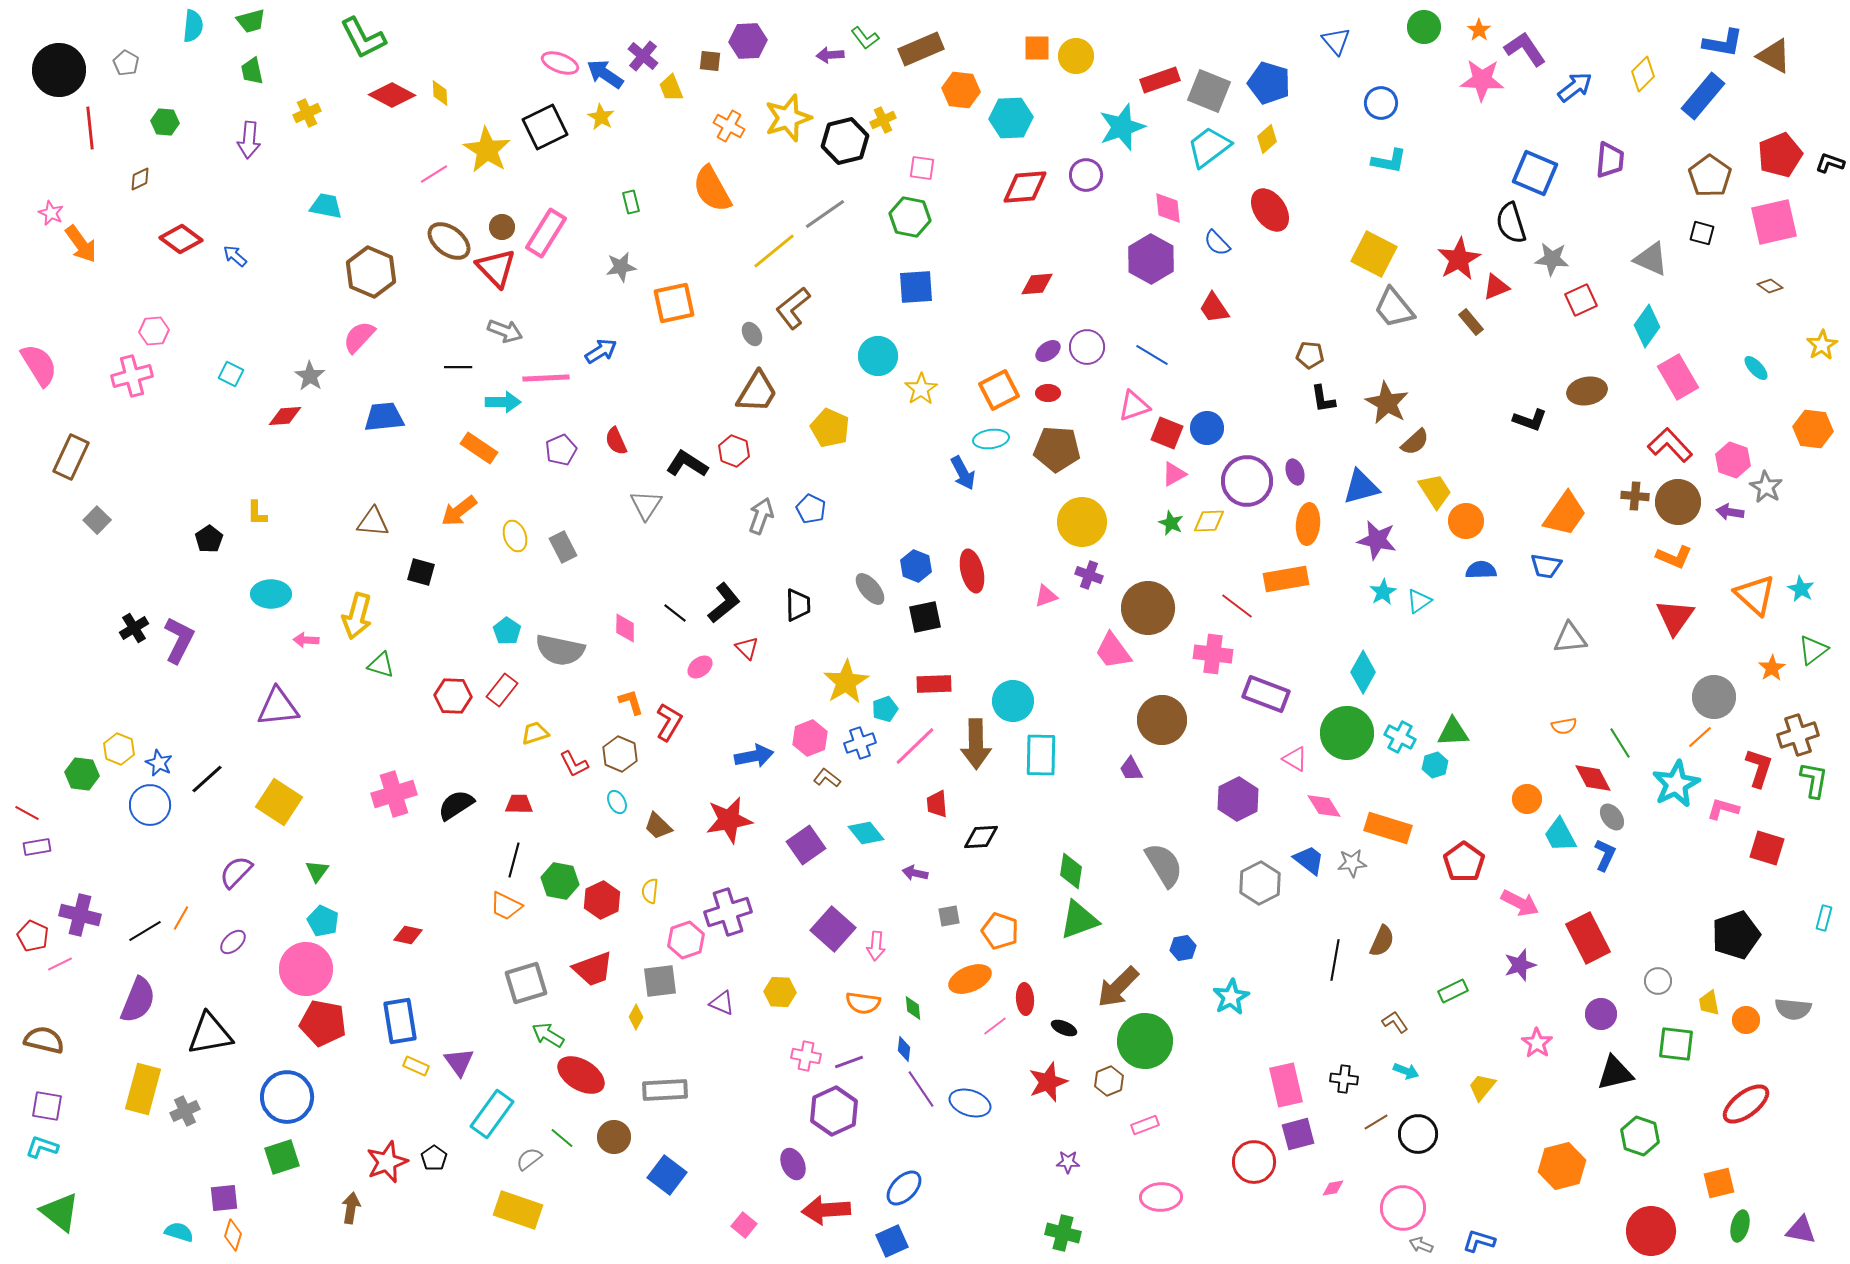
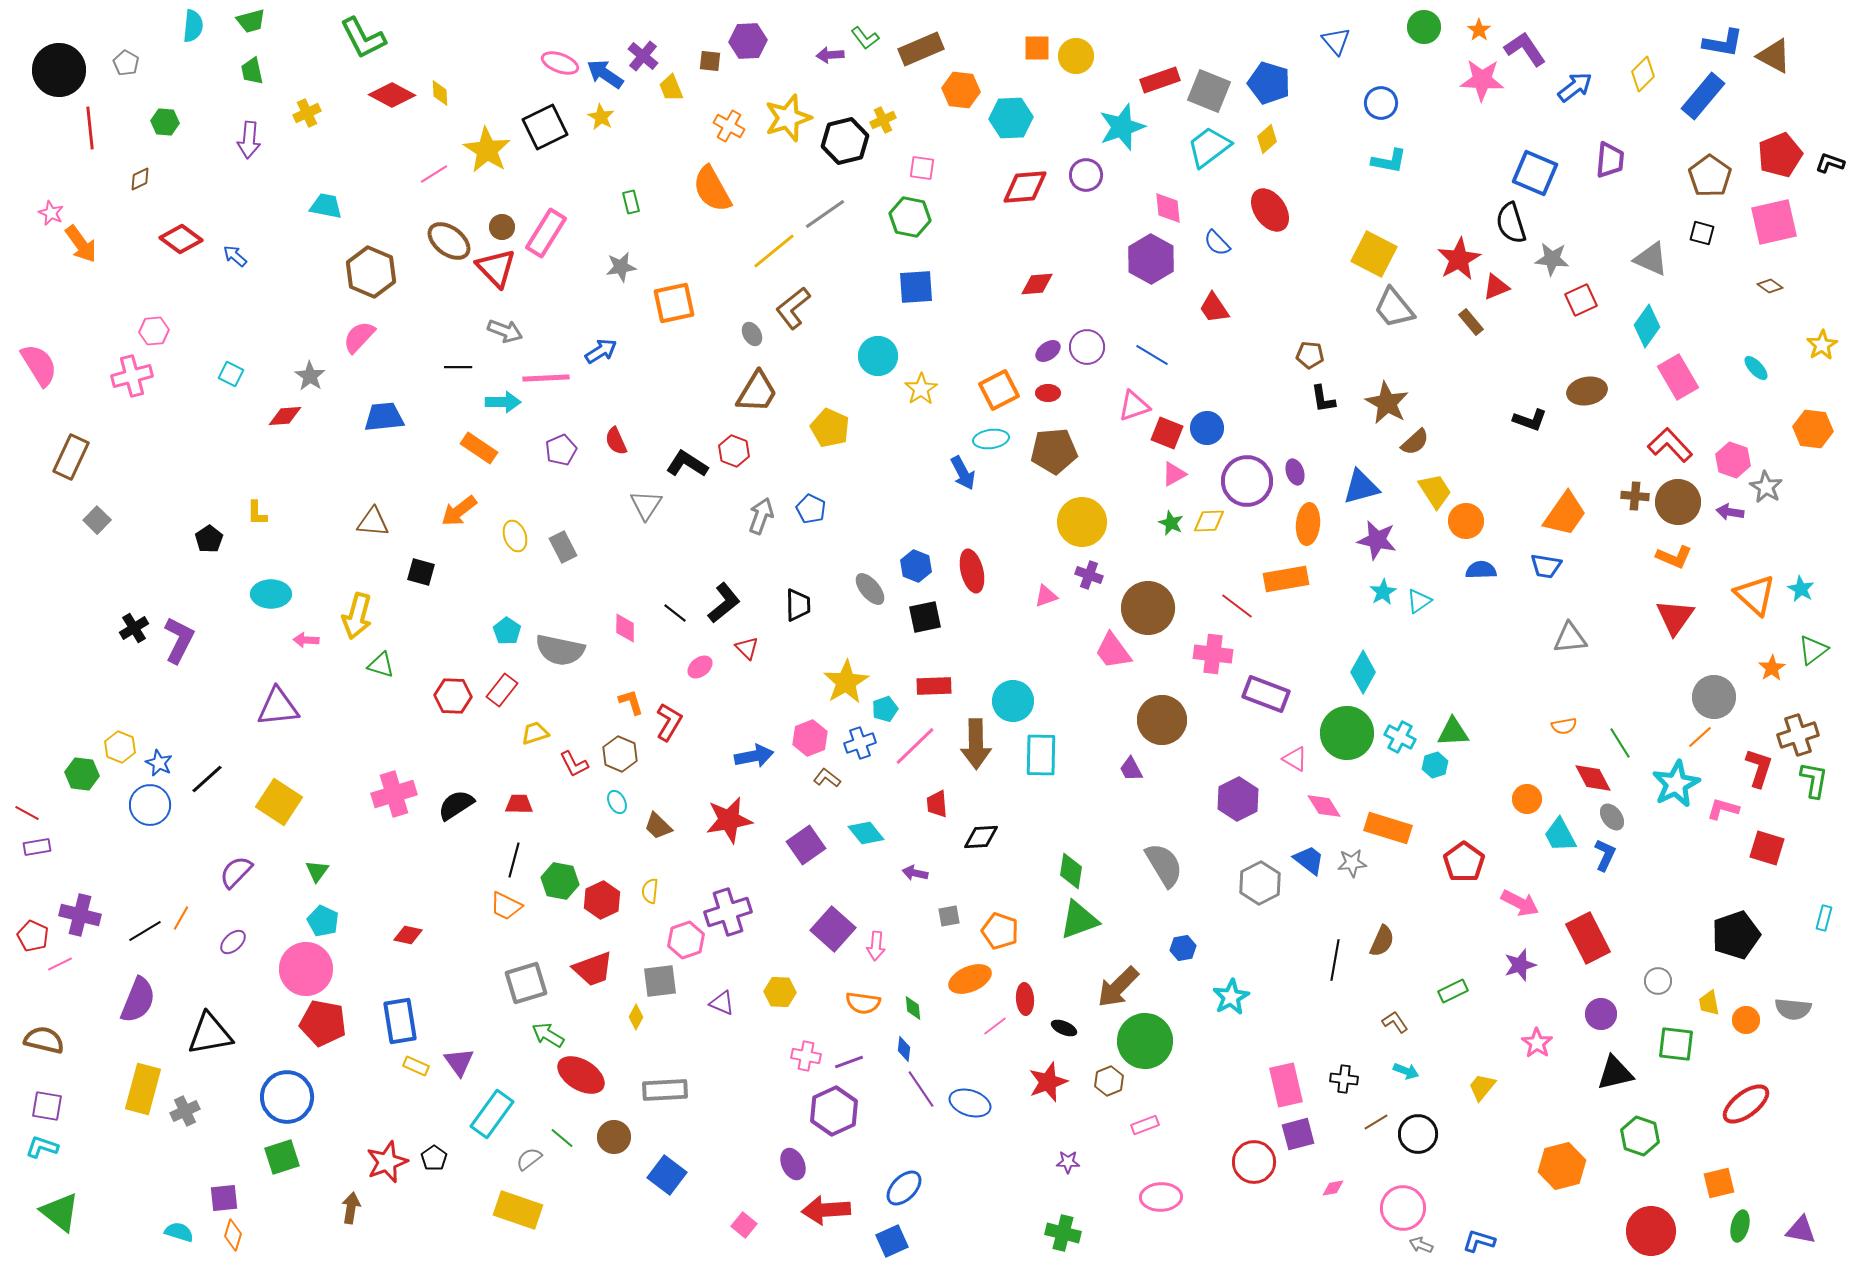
brown pentagon at (1057, 449): moved 3 px left, 2 px down; rotated 9 degrees counterclockwise
red rectangle at (934, 684): moved 2 px down
yellow hexagon at (119, 749): moved 1 px right, 2 px up
